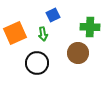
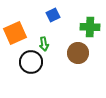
green arrow: moved 1 px right, 10 px down
black circle: moved 6 px left, 1 px up
